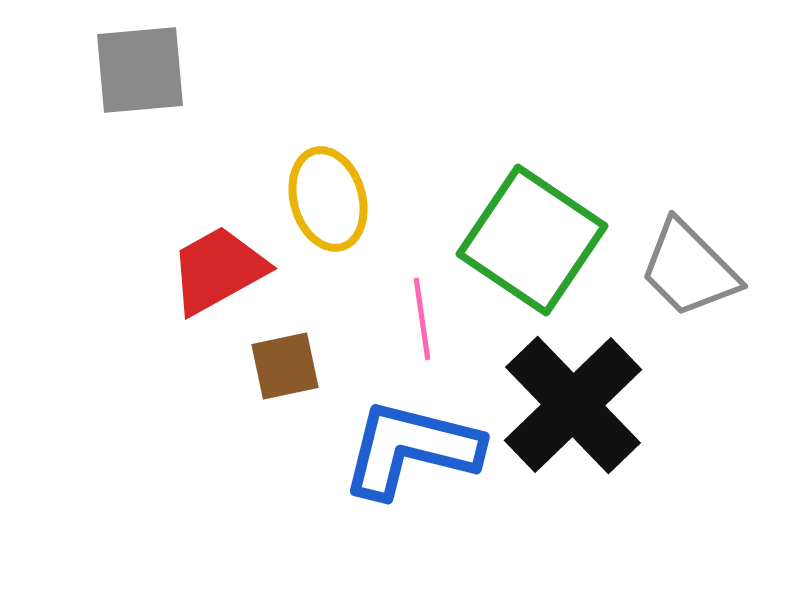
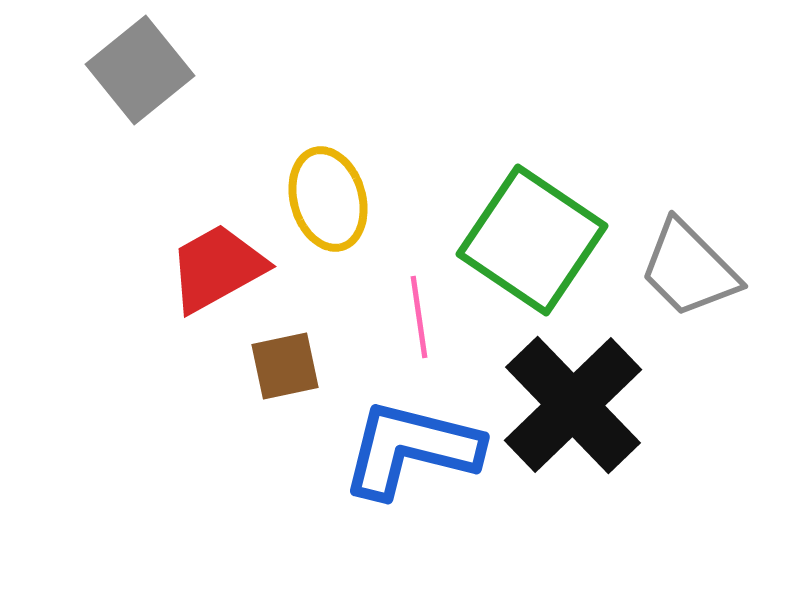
gray square: rotated 34 degrees counterclockwise
red trapezoid: moved 1 px left, 2 px up
pink line: moved 3 px left, 2 px up
